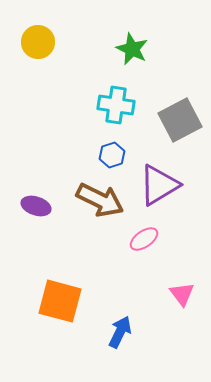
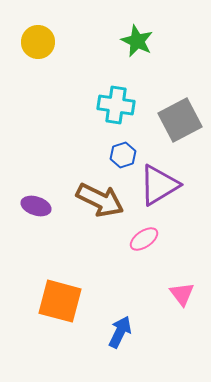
green star: moved 5 px right, 8 px up
blue hexagon: moved 11 px right
